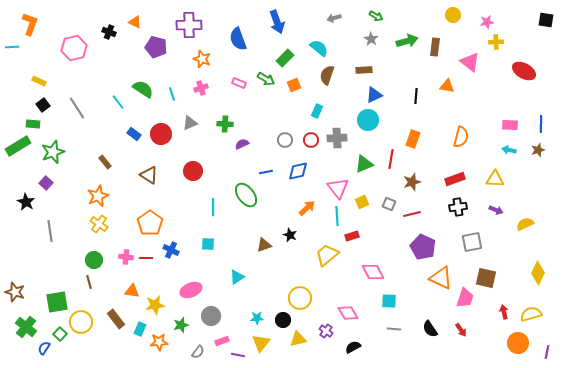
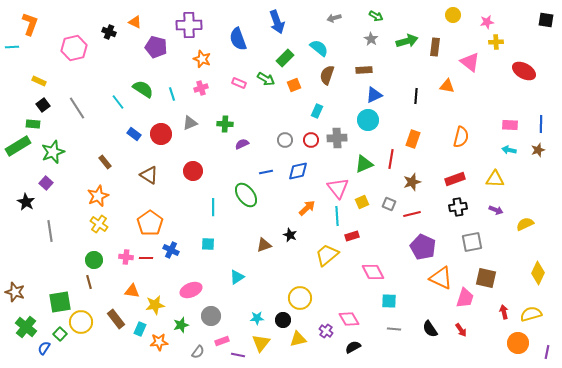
green square at (57, 302): moved 3 px right
pink diamond at (348, 313): moved 1 px right, 6 px down
